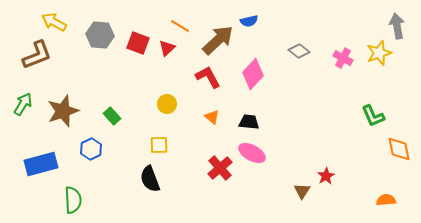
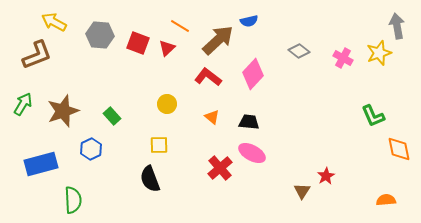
red L-shape: rotated 24 degrees counterclockwise
